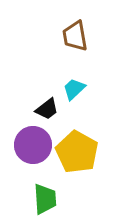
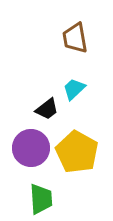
brown trapezoid: moved 2 px down
purple circle: moved 2 px left, 3 px down
green trapezoid: moved 4 px left
